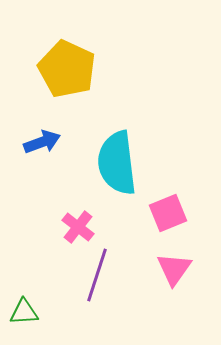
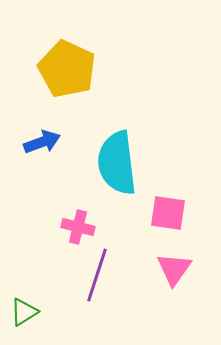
pink square: rotated 30 degrees clockwise
pink cross: rotated 24 degrees counterclockwise
green triangle: rotated 28 degrees counterclockwise
